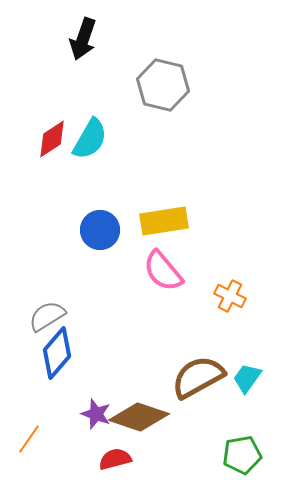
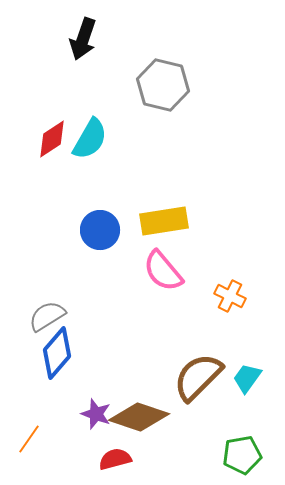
brown semicircle: rotated 16 degrees counterclockwise
